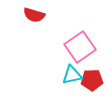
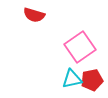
cyan triangle: moved 4 px down
red pentagon: rotated 10 degrees counterclockwise
